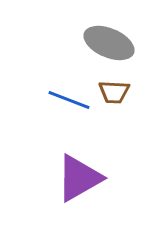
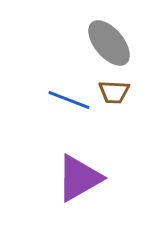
gray ellipse: rotated 27 degrees clockwise
